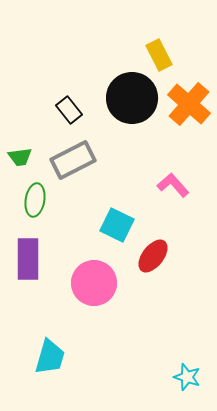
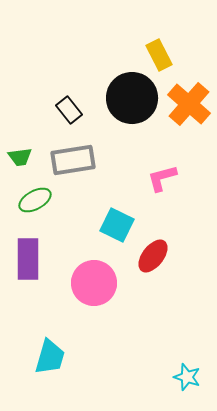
gray rectangle: rotated 18 degrees clockwise
pink L-shape: moved 11 px left, 7 px up; rotated 64 degrees counterclockwise
green ellipse: rotated 52 degrees clockwise
